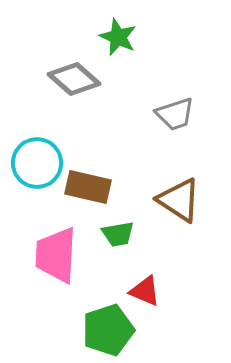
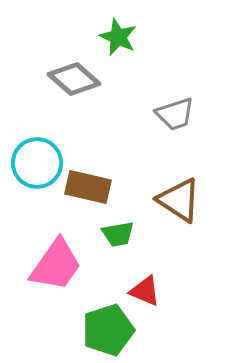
pink trapezoid: moved 10 px down; rotated 148 degrees counterclockwise
